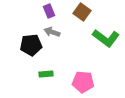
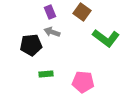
purple rectangle: moved 1 px right, 1 px down
